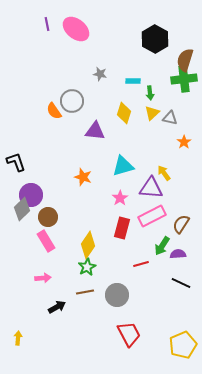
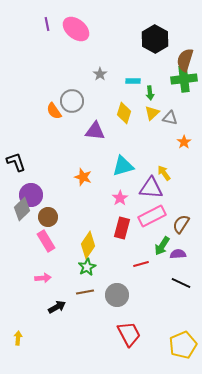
gray star at (100, 74): rotated 24 degrees clockwise
